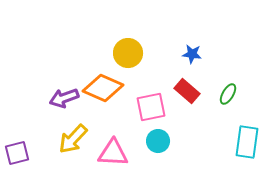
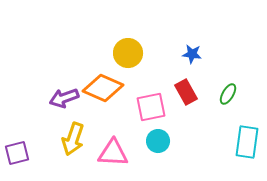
red rectangle: moved 1 px left, 1 px down; rotated 20 degrees clockwise
yellow arrow: rotated 24 degrees counterclockwise
